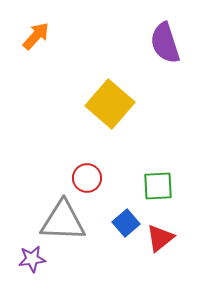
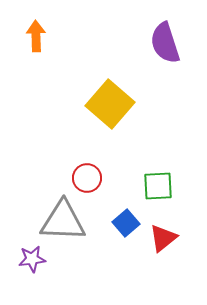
orange arrow: rotated 44 degrees counterclockwise
red triangle: moved 3 px right
